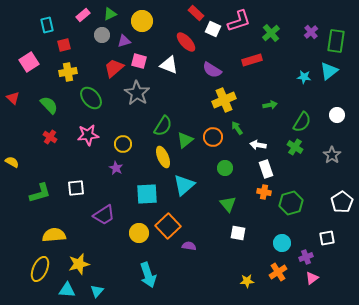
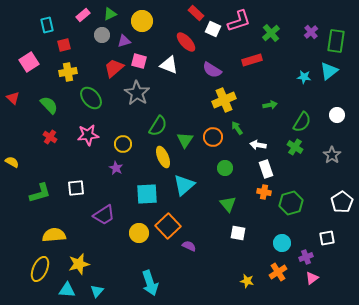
green semicircle at (163, 126): moved 5 px left
green triangle at (185, 140): rotated 18 degrees counterclockwise
purple semicircle at (189, 246): rotated 16 degrees clockwise
cyan arrow at (148, 275): moved 2 px right, 8 px down
yellow star at (247, 281): rotated 16 degrees clockwise
